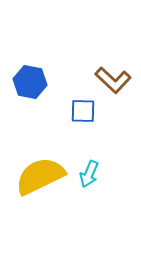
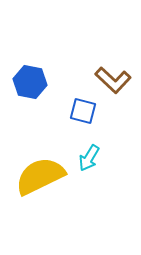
blue square: rotated 12 degrees clockwise
cyan arrow: moved 16 px up; rotated 8 degrees clockwise
